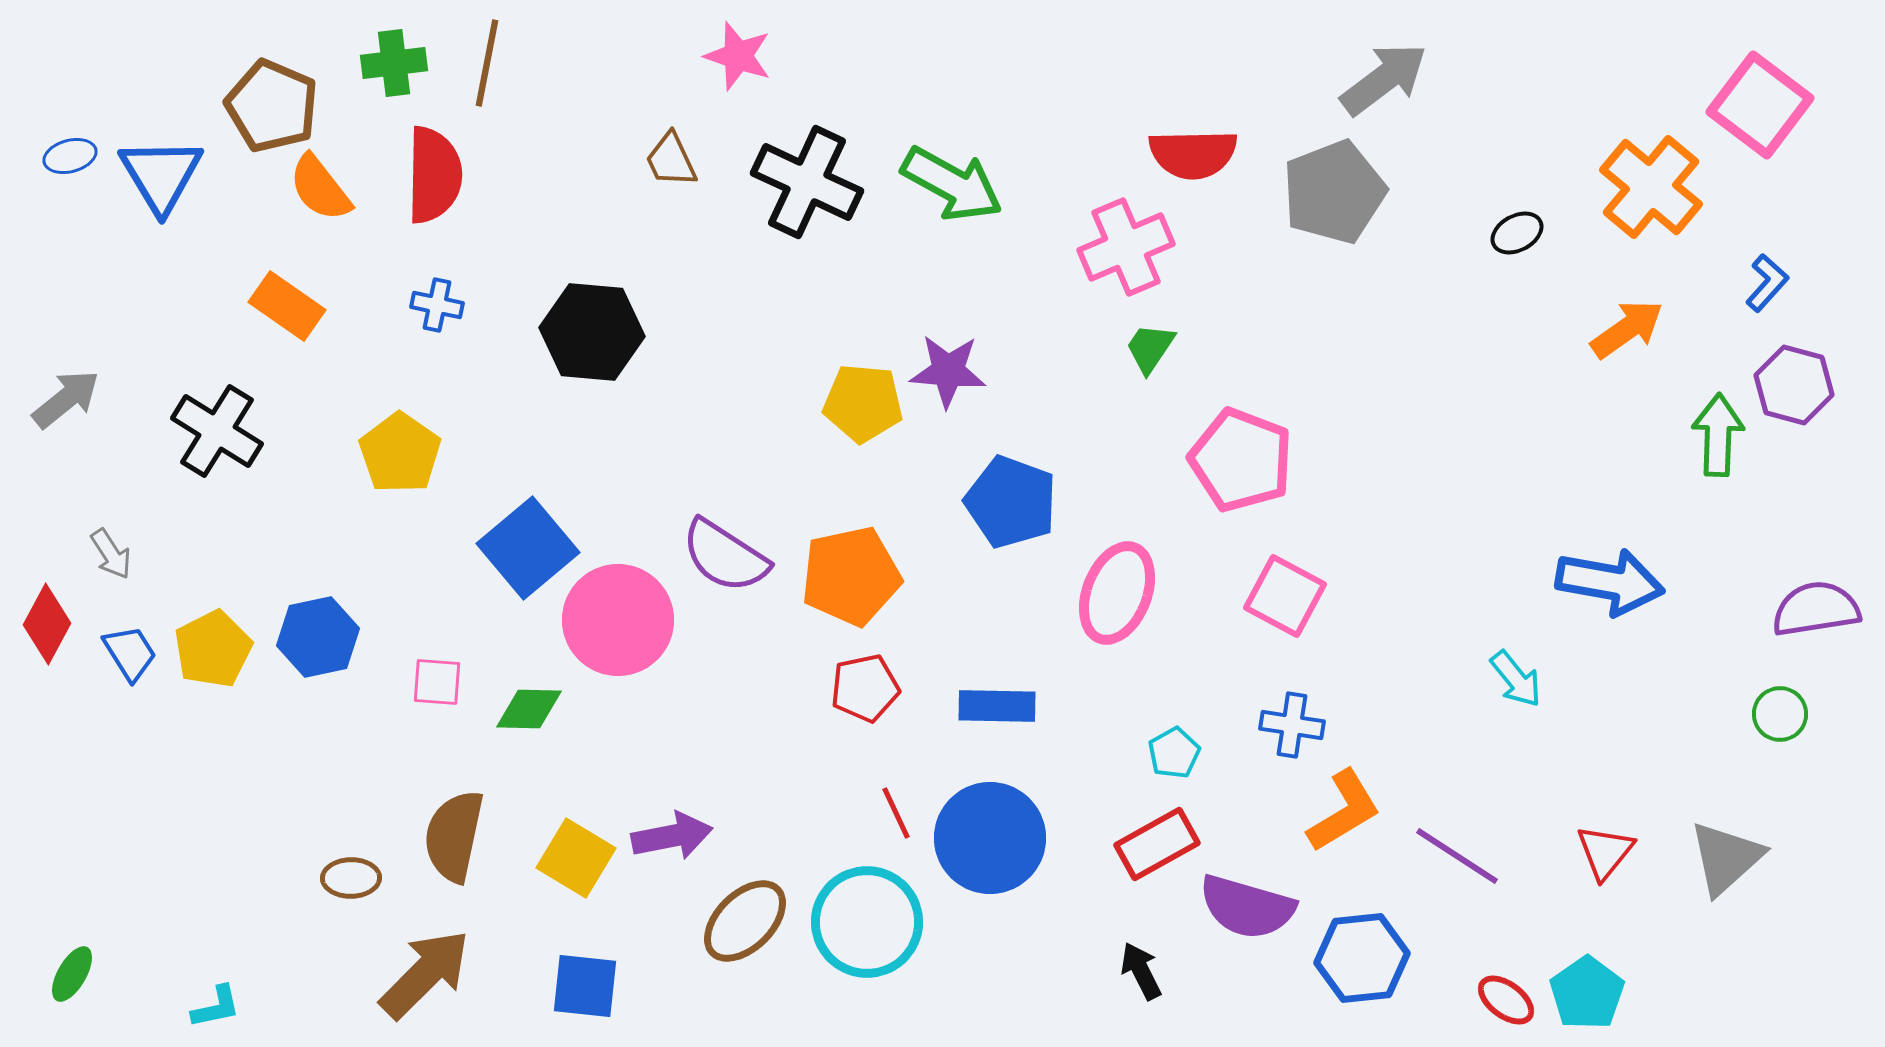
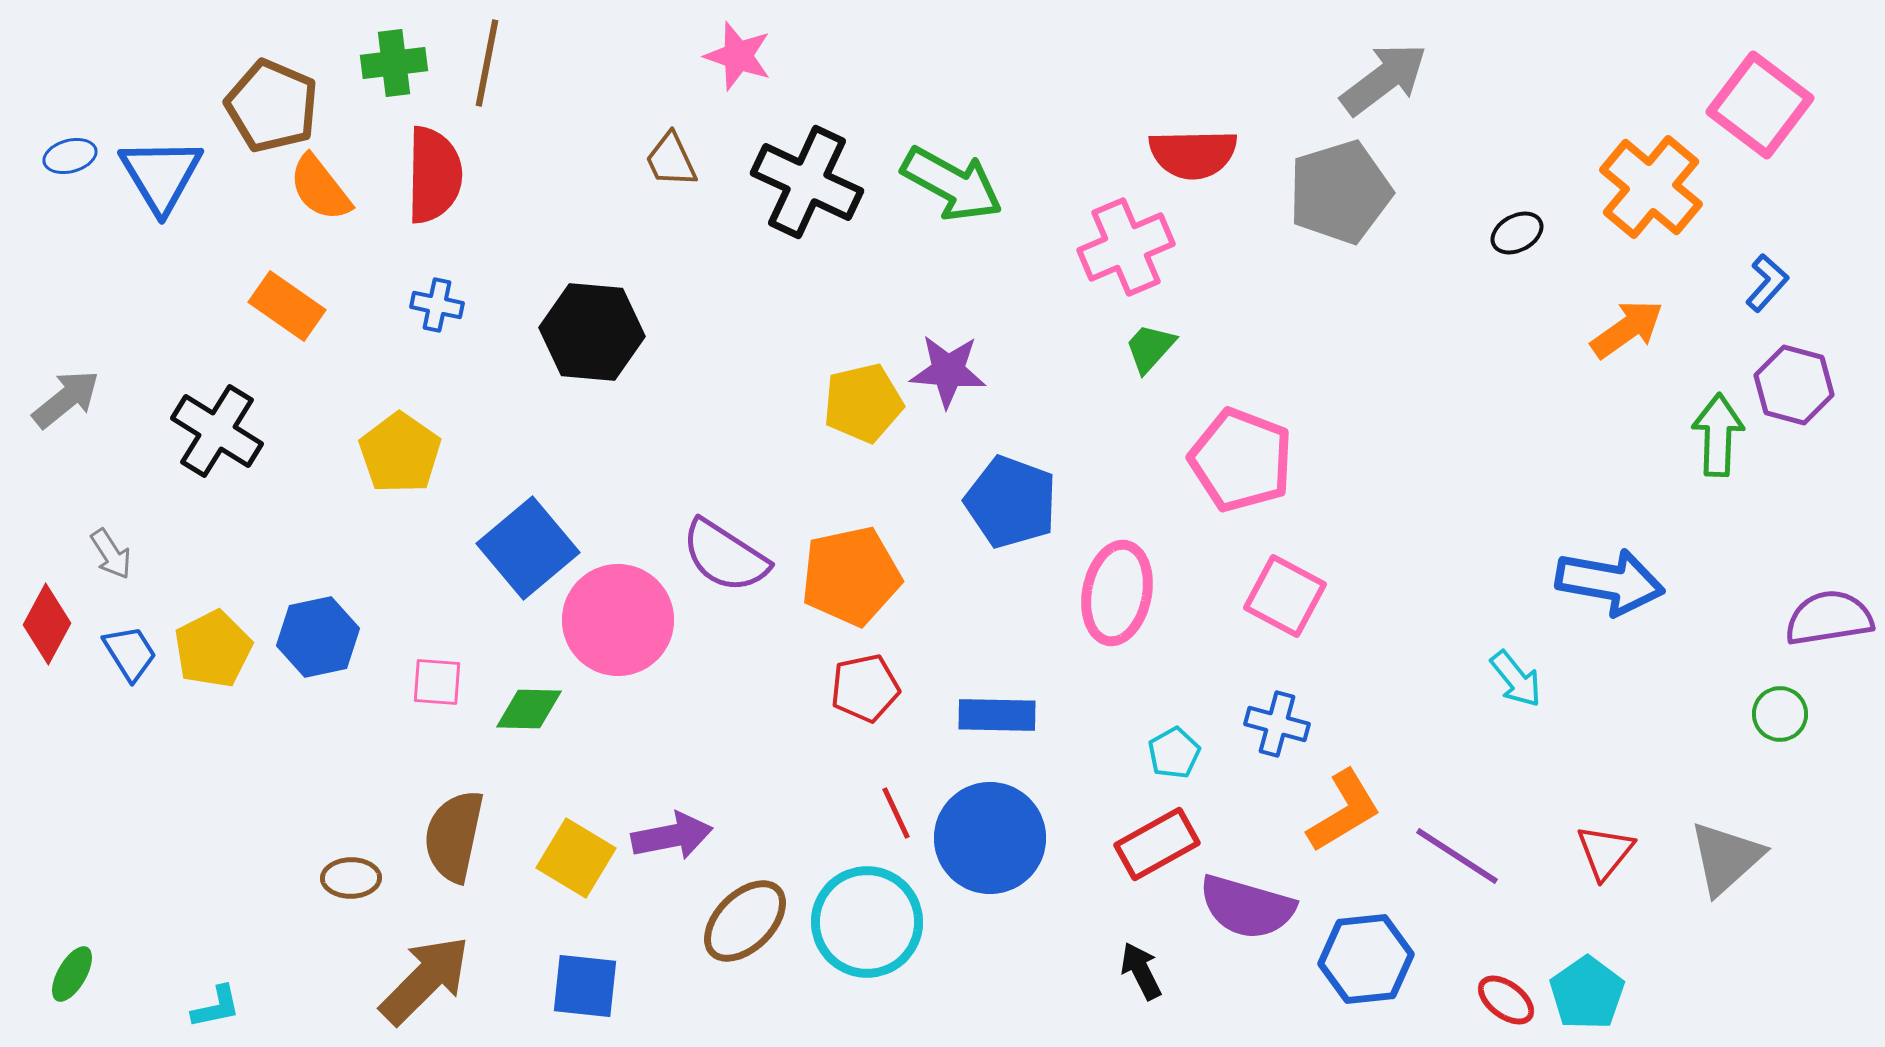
gray pentagon at (1334, 192): moved 6 px right; rotated 4 degrees clockwise
green trapezoid at (1150, 348): rotated 8 degrees clockwise
yellow pentagon at (863, 403): rotated 18 degrees counterclockwise
pink ellipse at (1117, 593): rotated 10 degrees counterclockwise
purple semicircle at (1816, 609): moved 13 px right, 9 px down
blue rectangle at (997, 706): moved 9 px down
blue cross at (1292, 725): moved 15 px left, 1 px up; rotated 6 degrees clockwise
blue hexagon at (1362, 958): moved 4 px right, 1 px down
brown arrow at (425, 974): moved 6 px down
